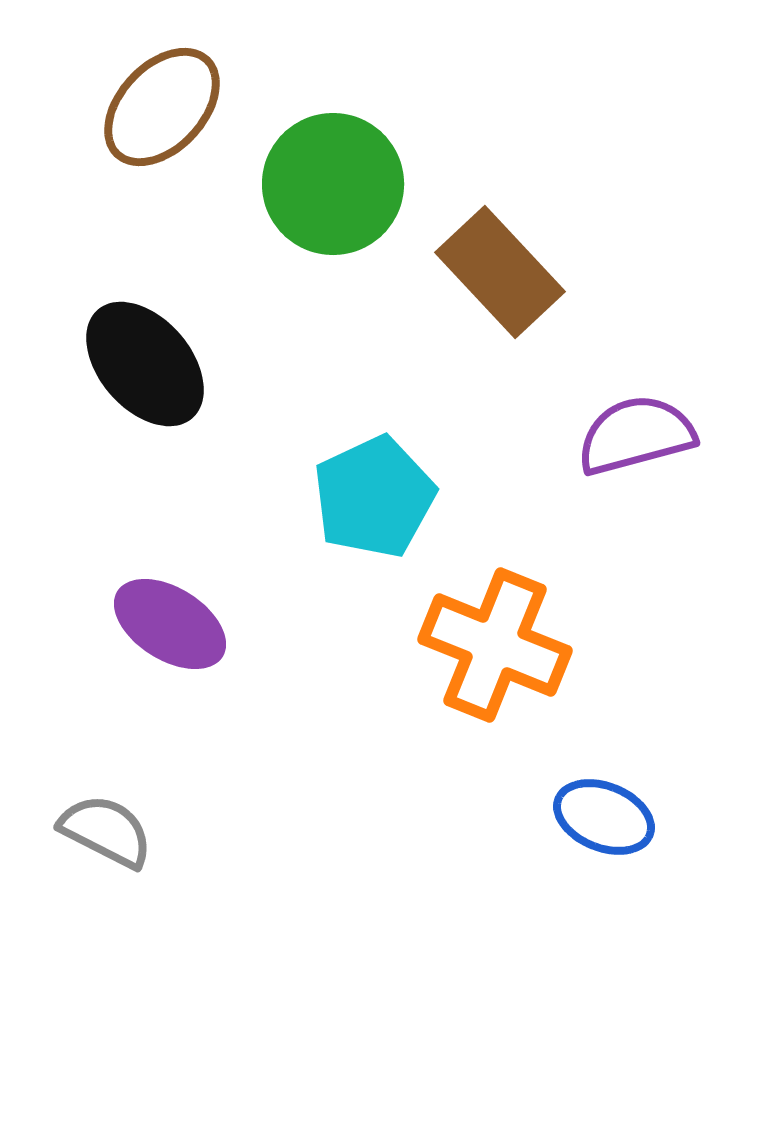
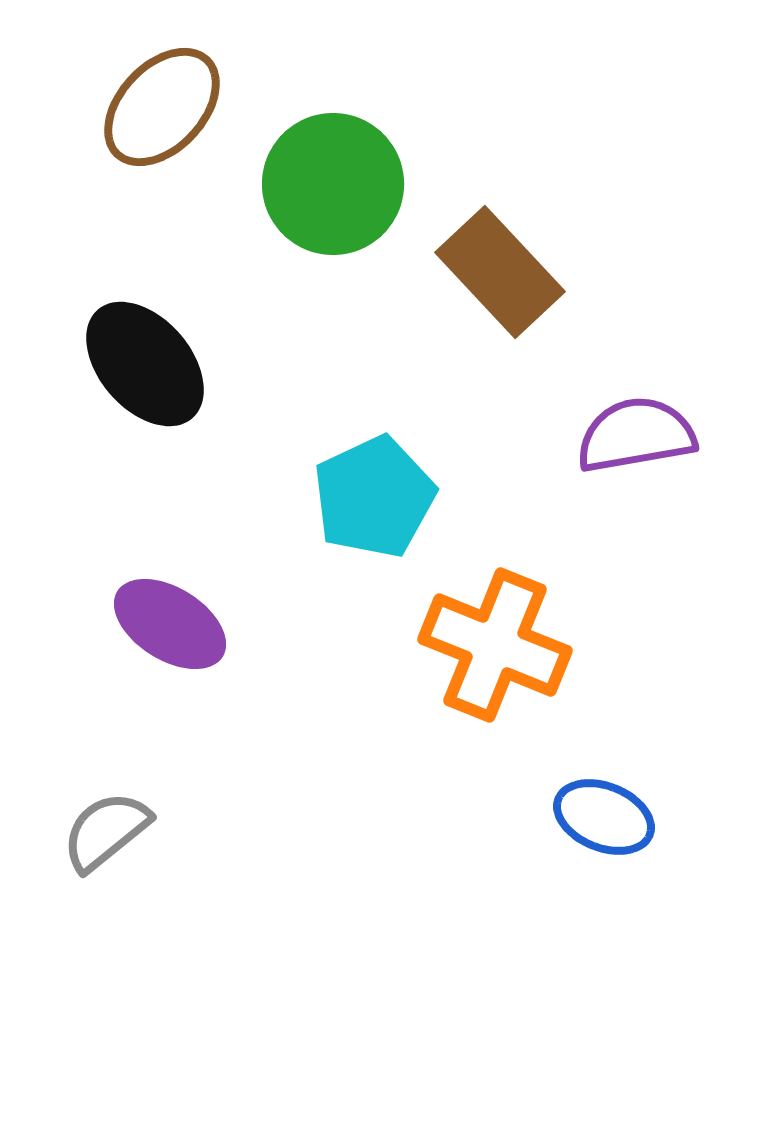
purple semicircle: rotated 5 degrees clockwise
gray semicircle: rotated 66 degrees counterclockwise
